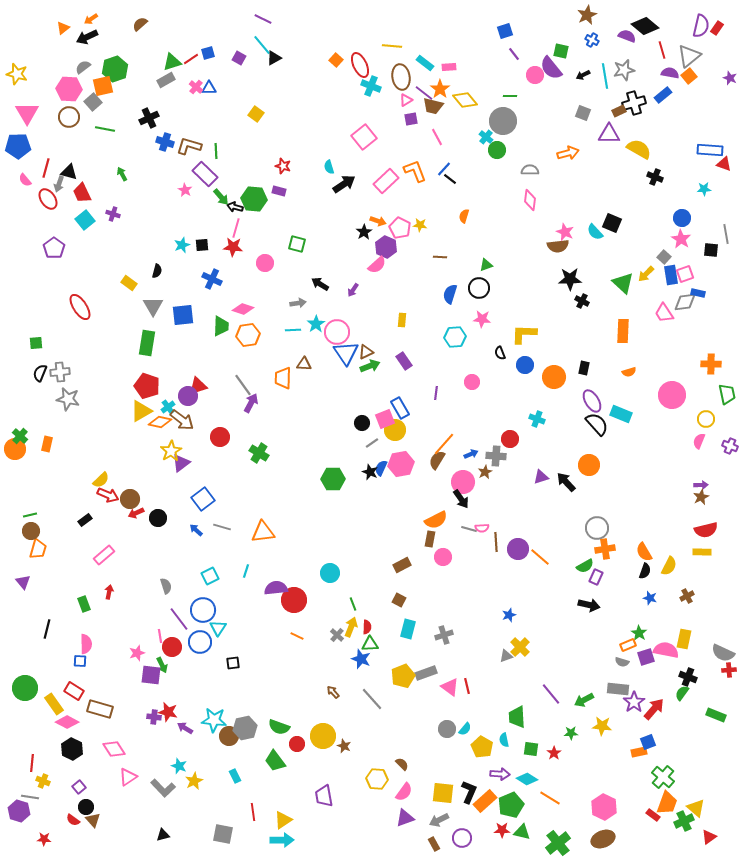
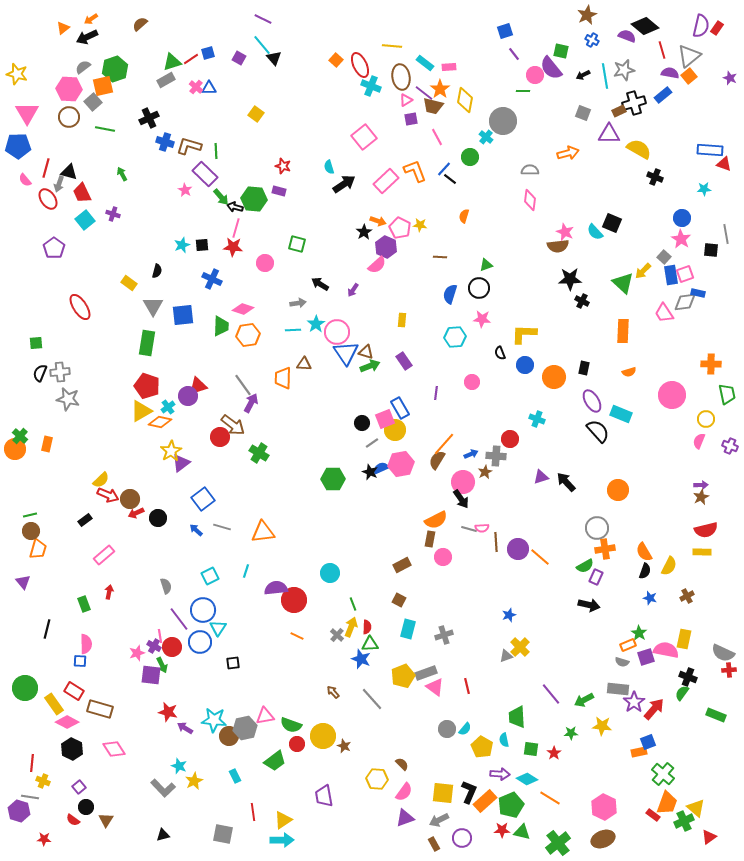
black triangle at (274, 58): rotated 42 degrees counterclockwise
green line at (510, 96): moved 13 px right, 5 px up
yellow diamond at (465, 100): rotated 50 degrees clockwise
green circle at (497, 150): moved 27 px left, 7 px down
yellow arrow at (646, 274): moved 3 px left, 3 px up
brown triangle at (366, 352): rotated 42 degrees clockwise
brown arrow at (182, 420): moved 51 px right, 5 px down
black semicircle at (597, 424): moved 1 px right, 7 px down
orange circle at (589, 465): moved 29 px right, 25 px down
blue semicircle at (381, 468): rotated 42 degrees clockwise
pink triangle at (450, 687): moved 15 px left
purple cross at (154, 717): moved 71 px up; rotated 24 degrees clockwise
green semicircle at (279, 727): moved 12 px right, 2 px up
green trapezoid at (275, 761): rotated 90 degrees counterclockwise
pink triangle at (128, 777): moved 137 px right, 61 px up; rotated 24 degrees clockwise
green cross at (663, 777): moved 3 px up
brown triangle at (93, 820): moved 13 px right; rotated 14 degrees clockwise
